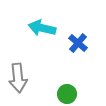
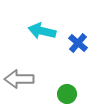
cyan arrow: moved 3 px down
gray arrow: moved 1 px right, 1 px down; rotated 96 degrees clockwise
